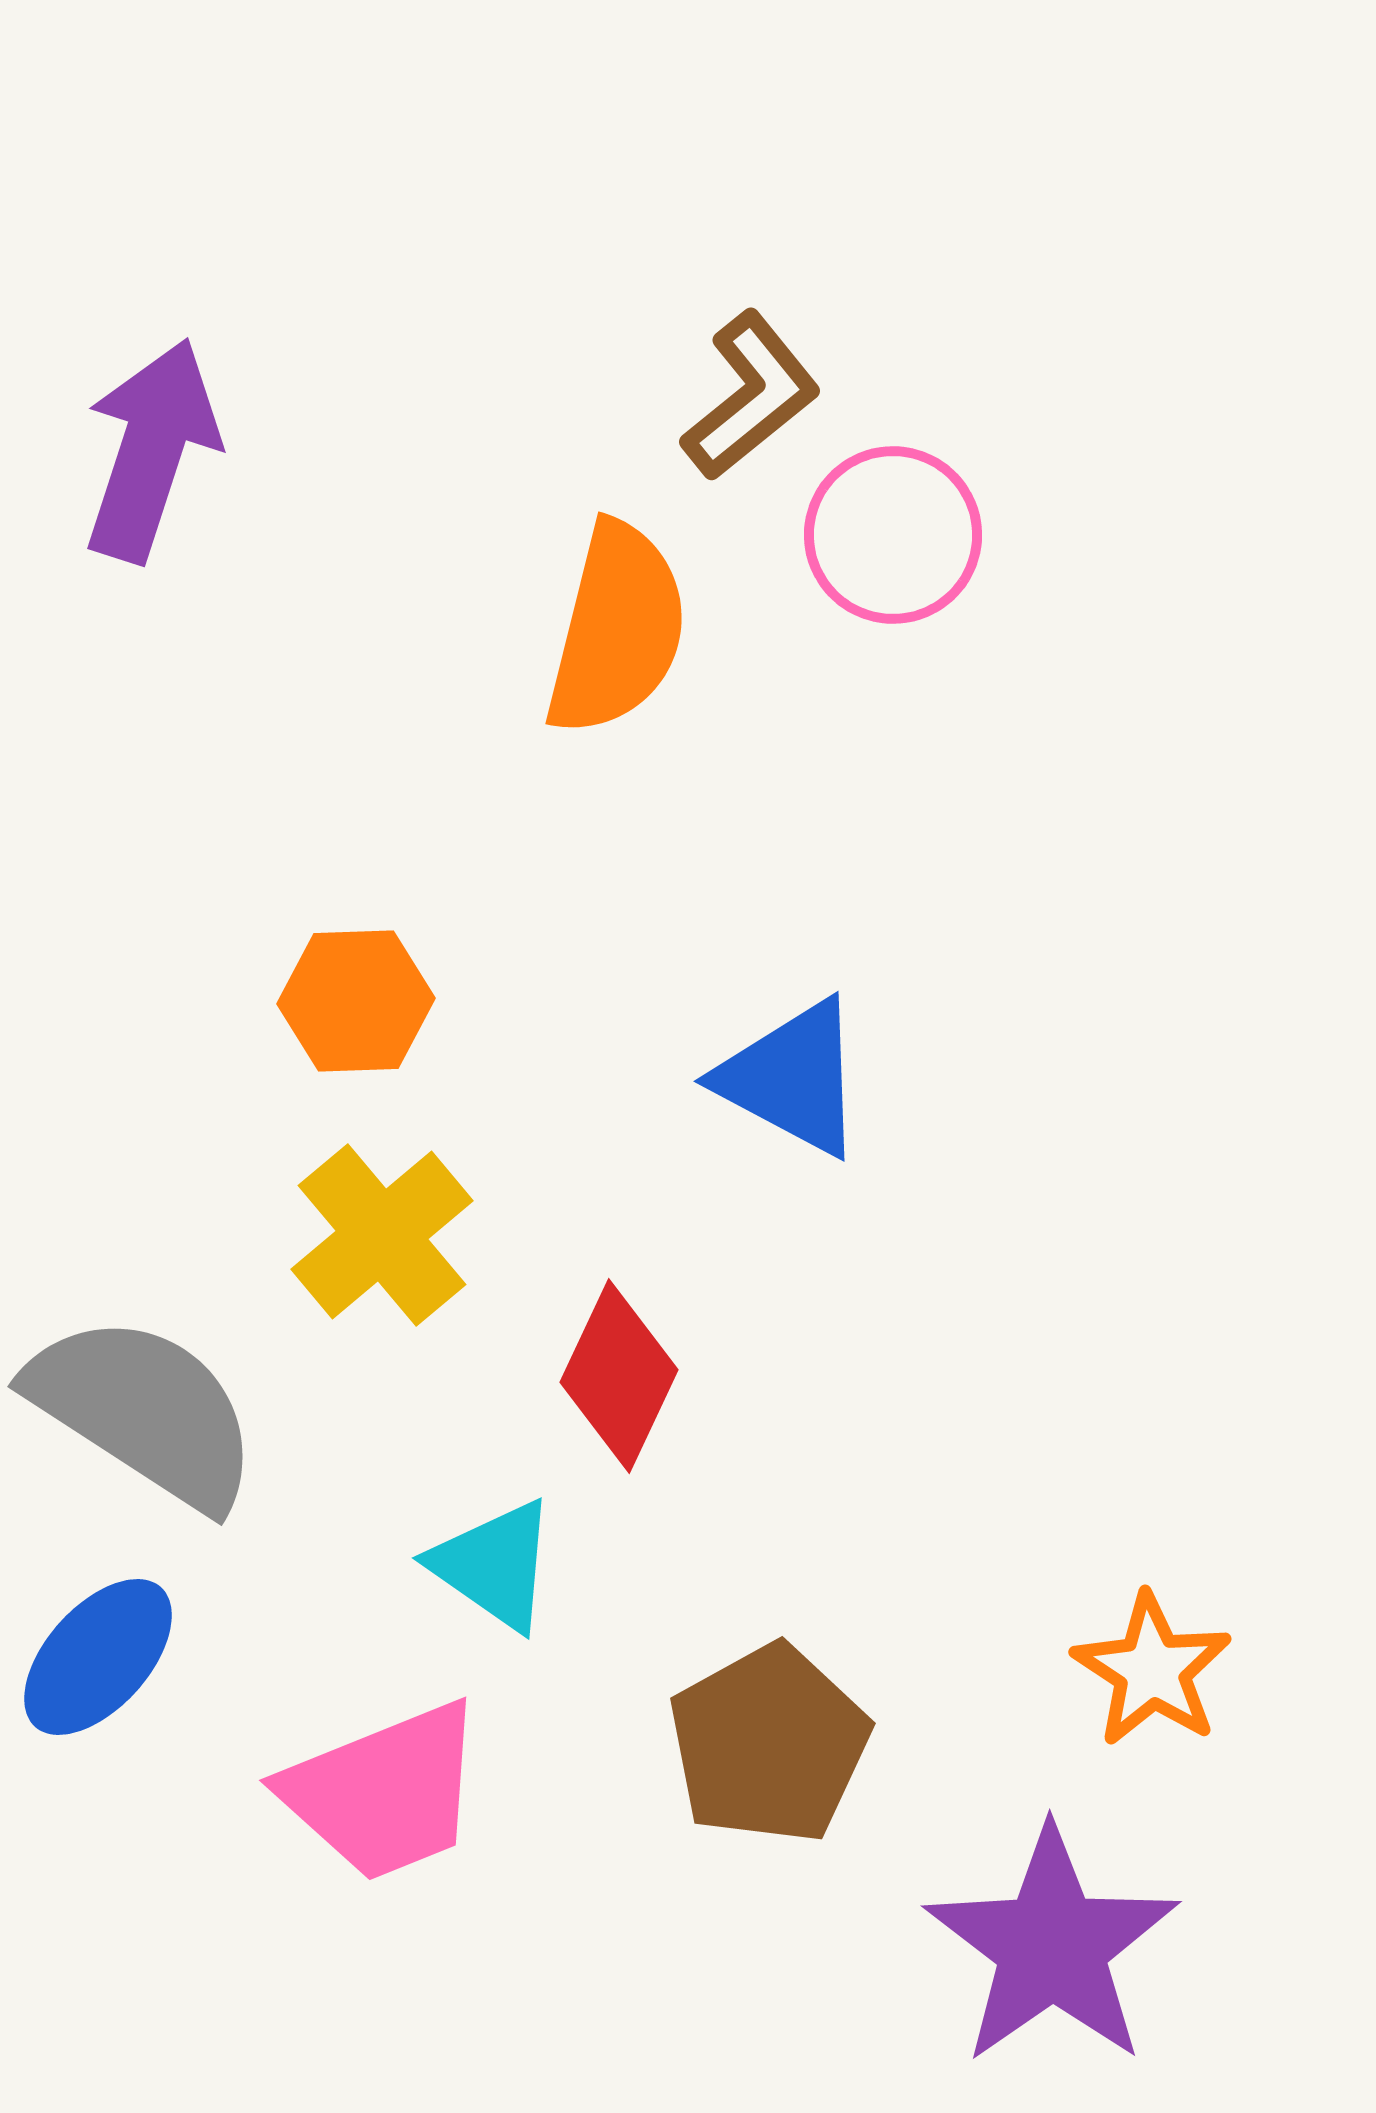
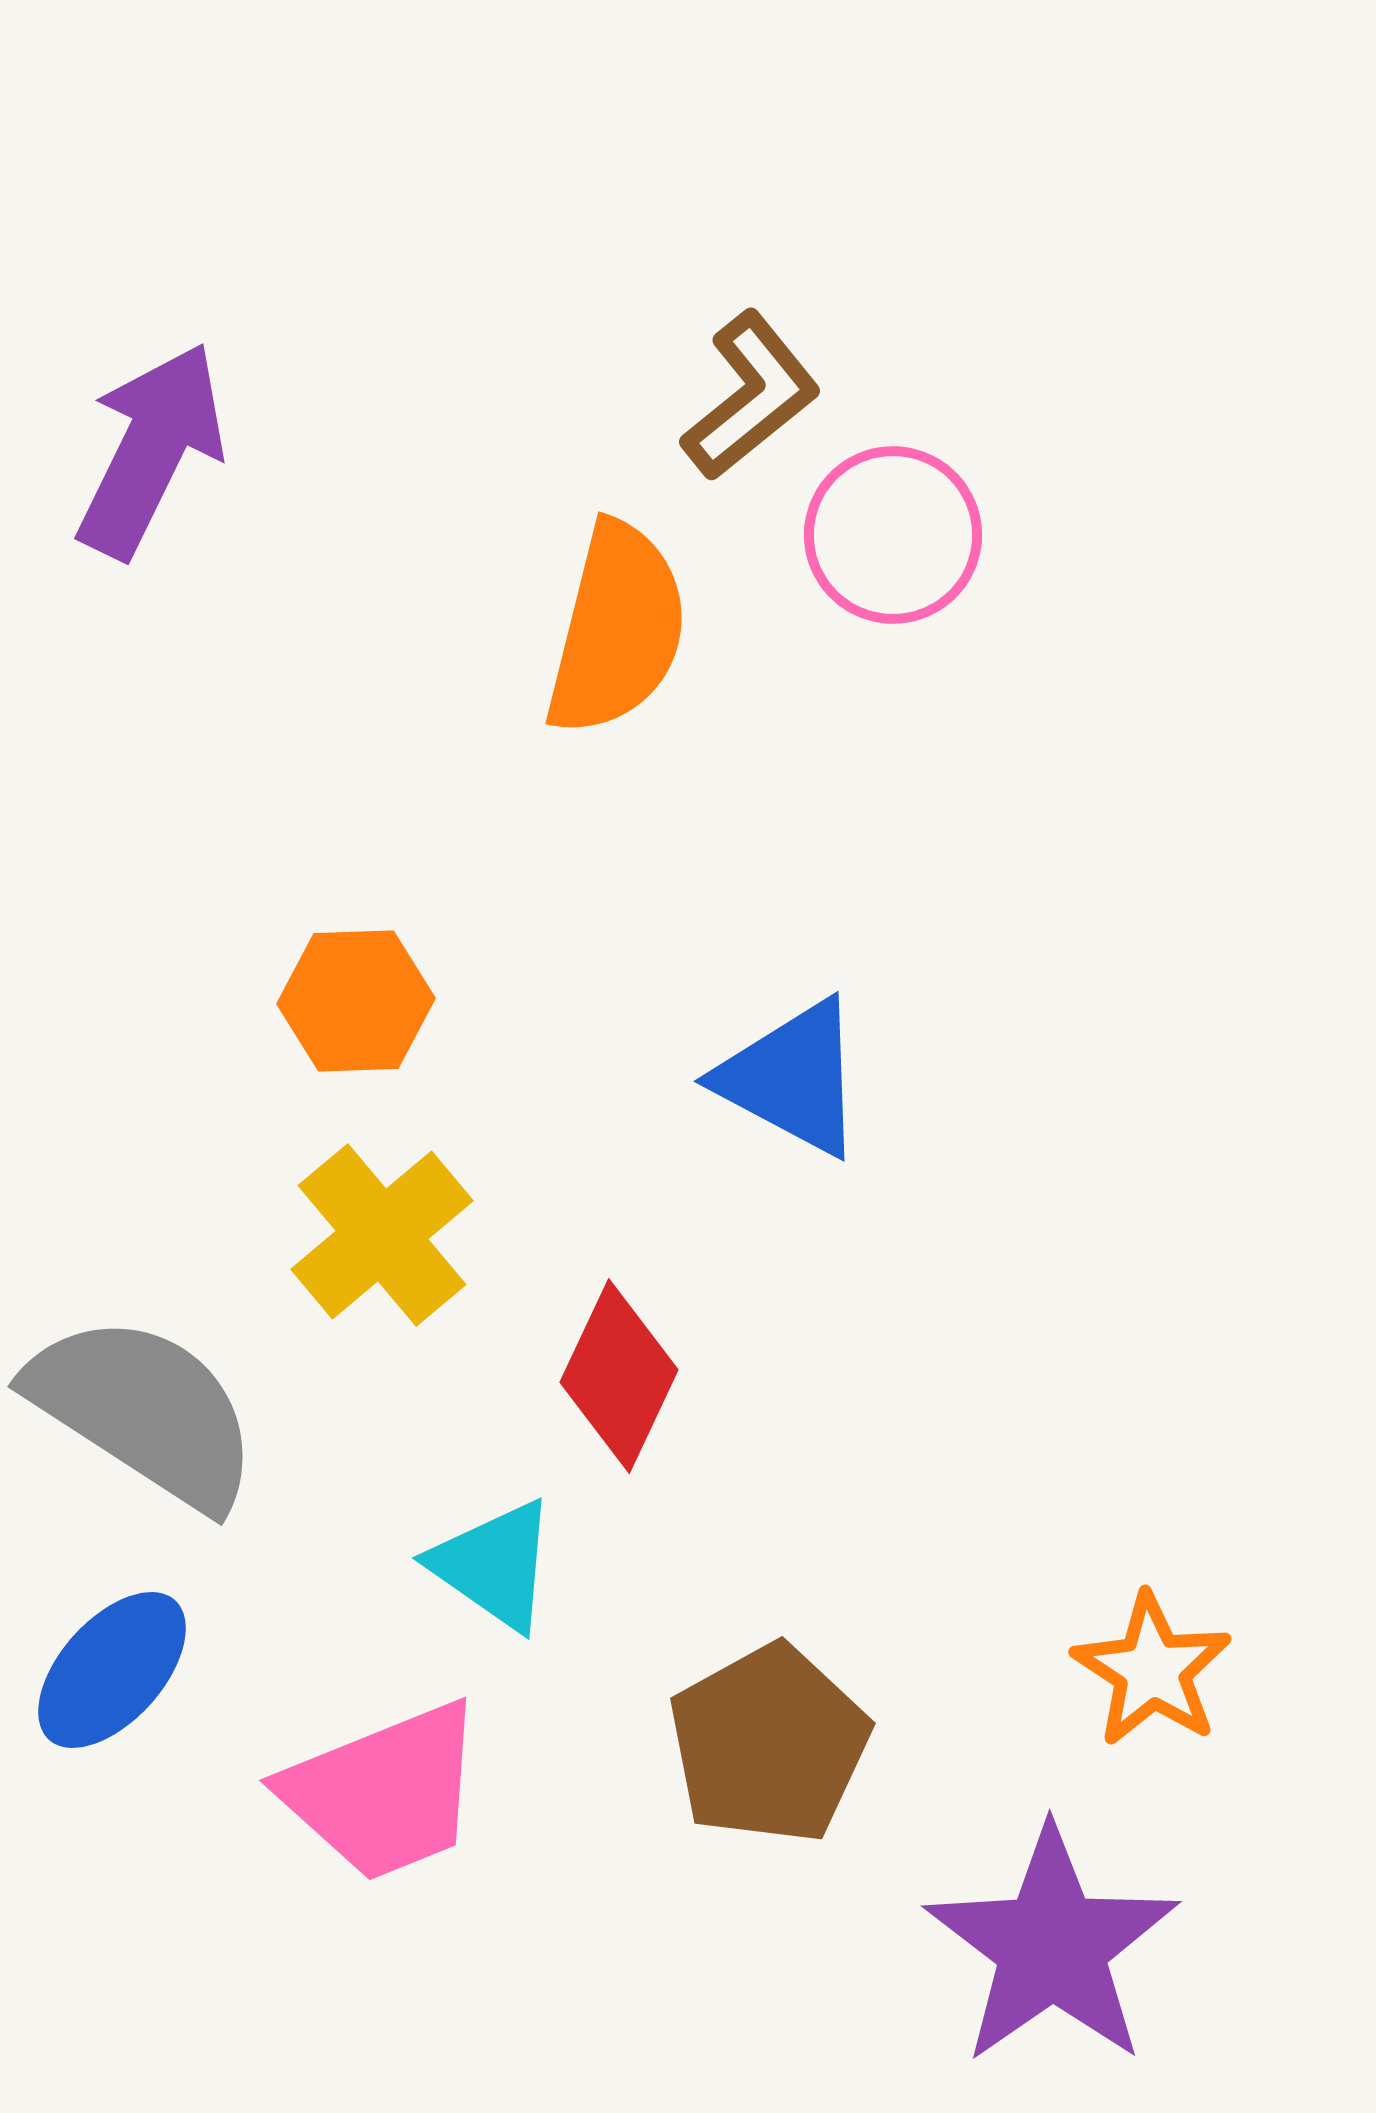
purple arrow: rotated 8 degrees clockwise
blue ellipse: moved 14 px right, 13 px down
